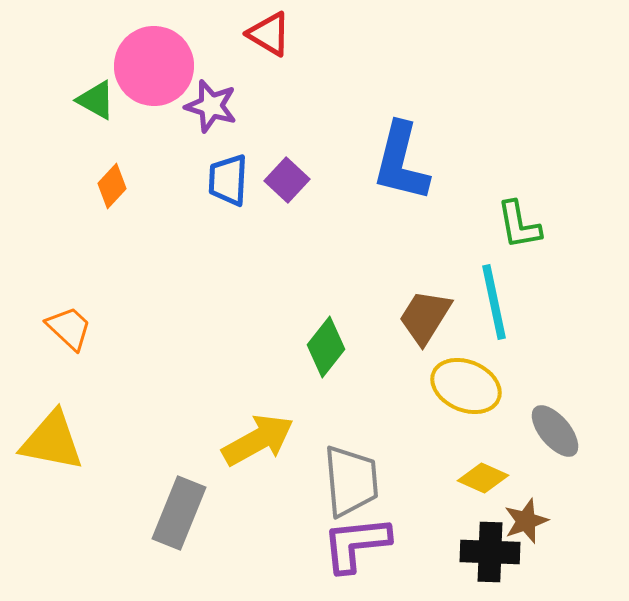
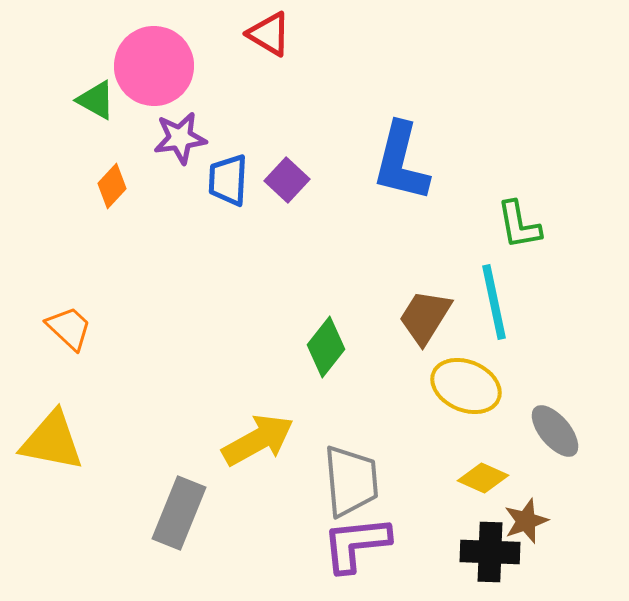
purple star: moved 31 px left, 32 px down; rotated 24 degrees counterclockwise
